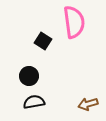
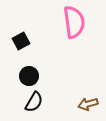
black square: moved 22 px left; rotated 30 degrees clockwise
black semicircle: rotated 130 degrees clockwise
